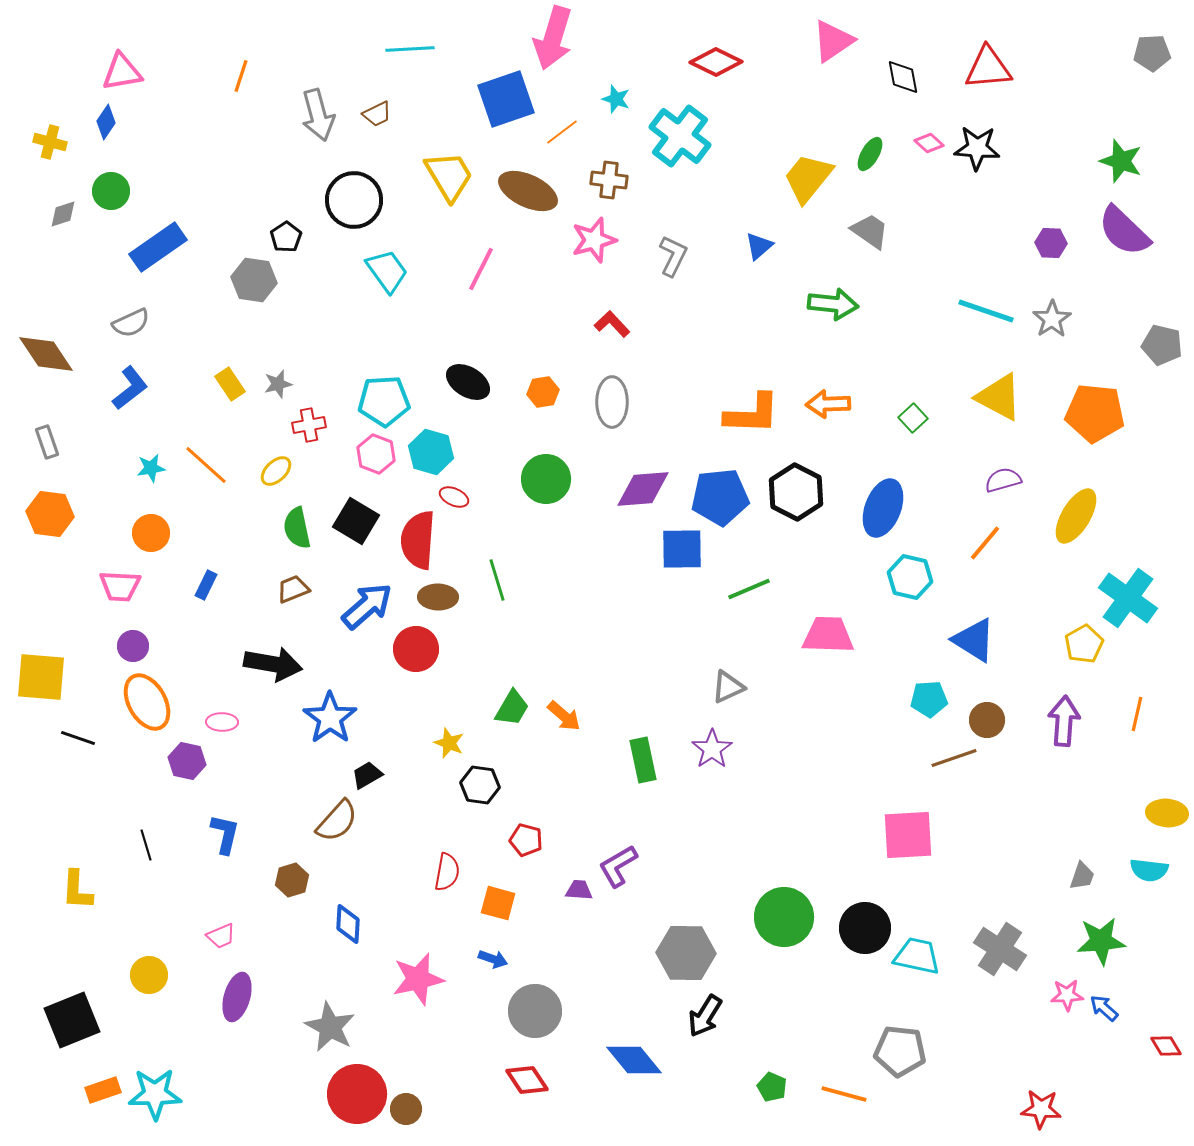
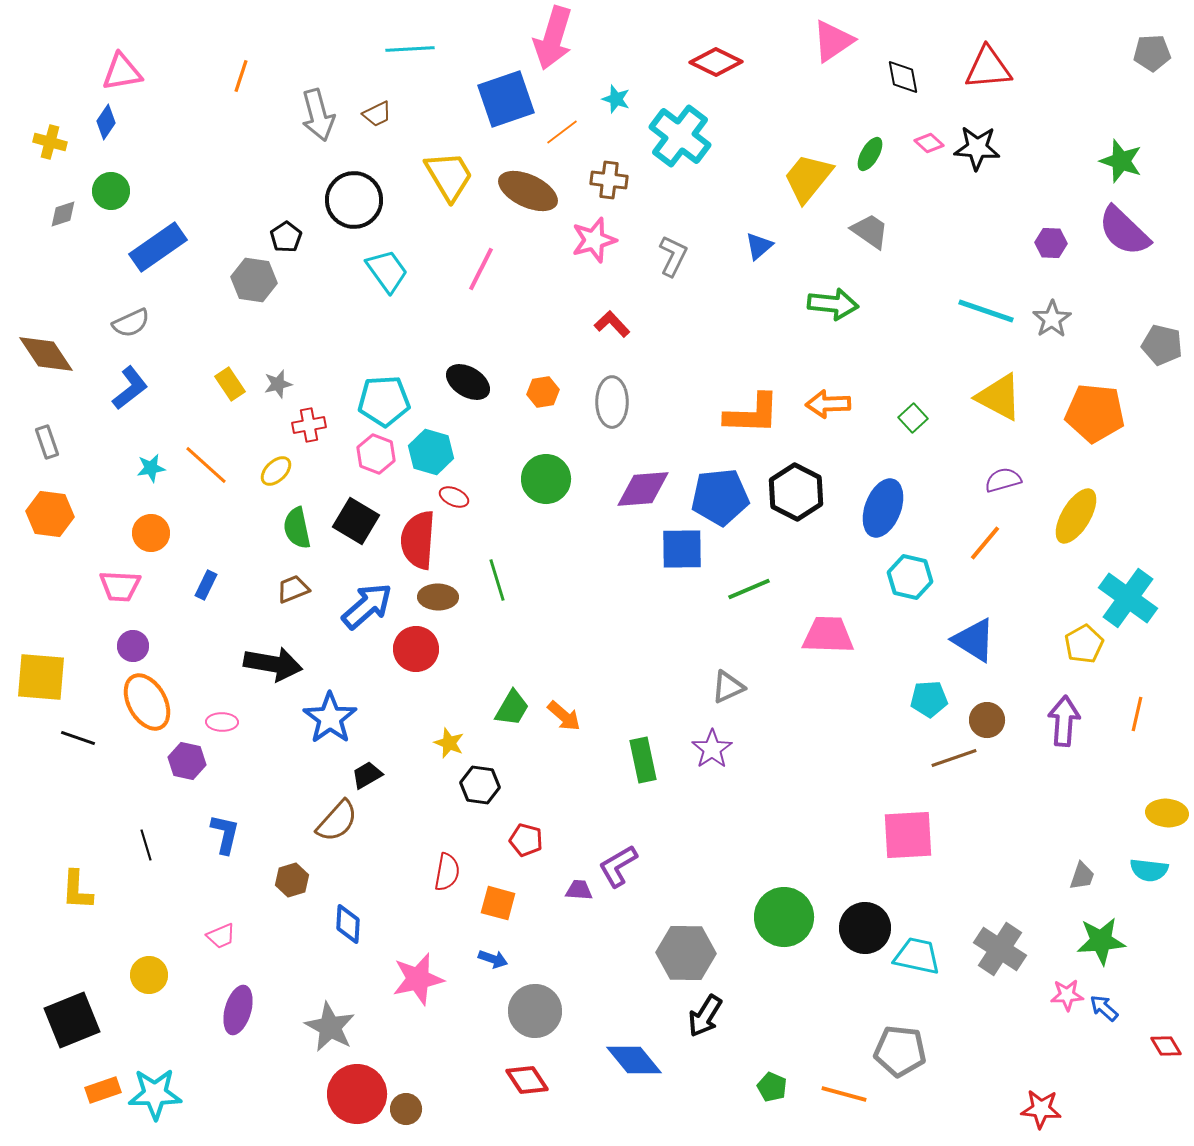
purple ellipse at (237, 997): moved 1 px right, 13 px down
